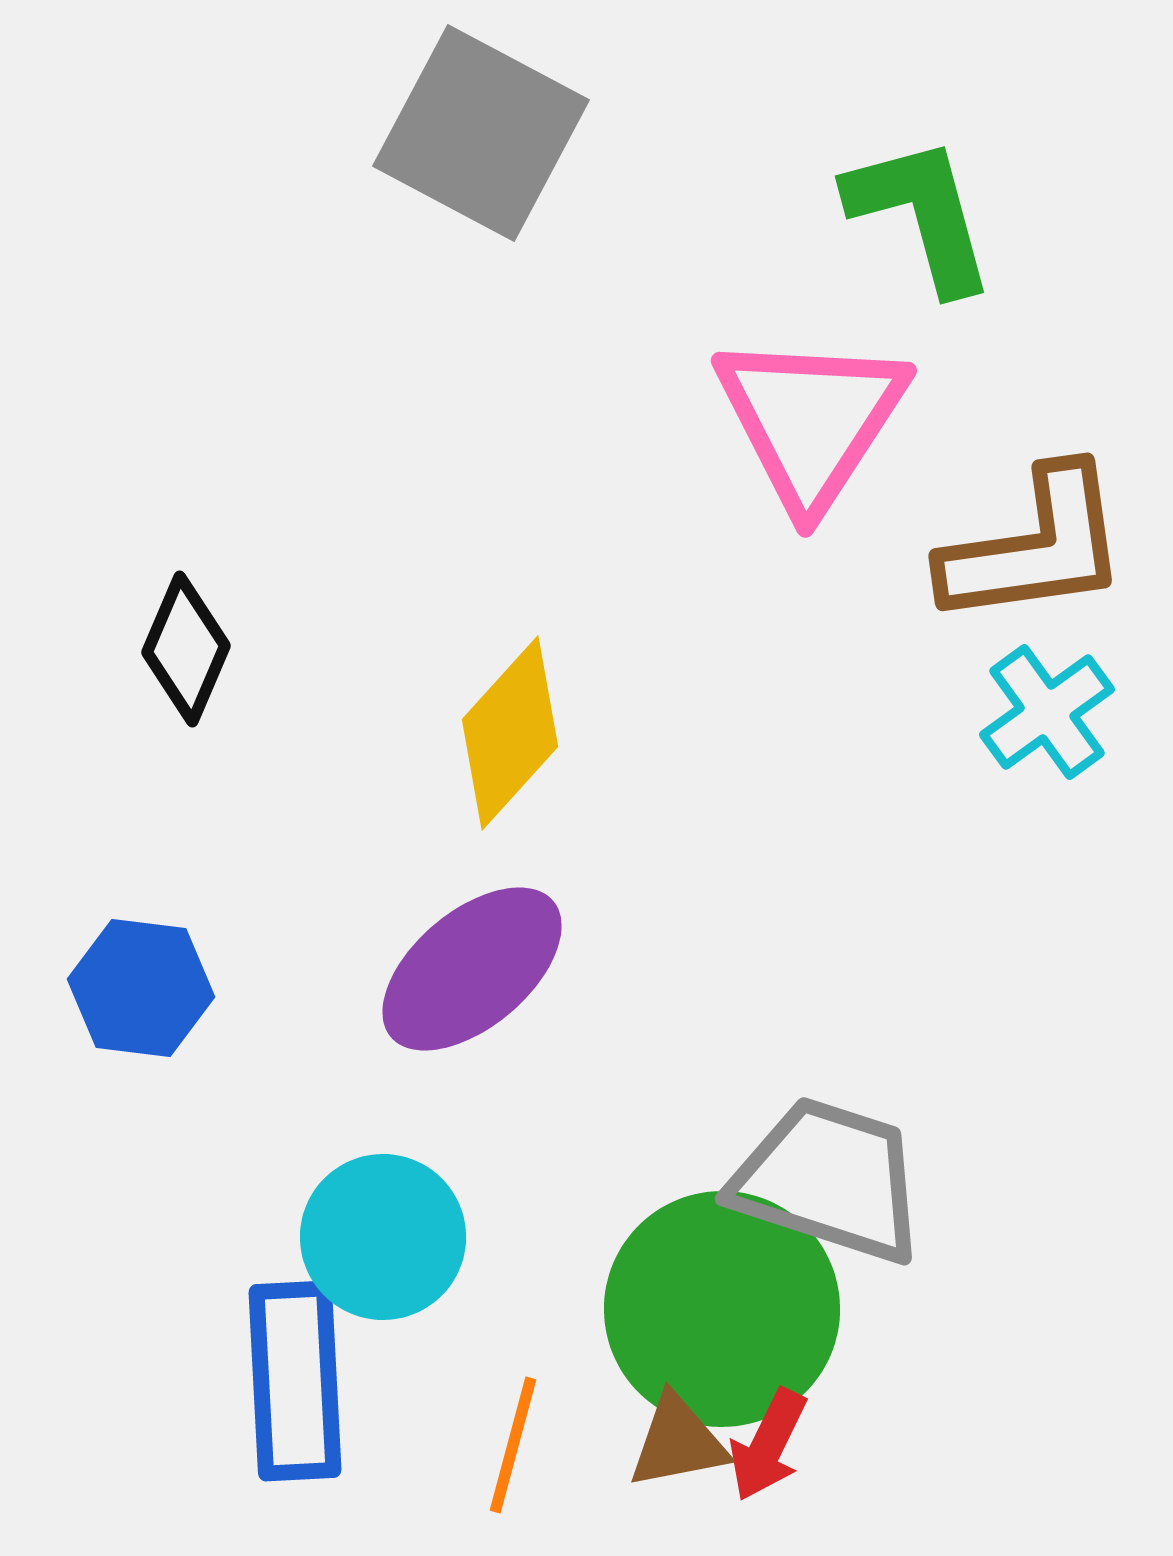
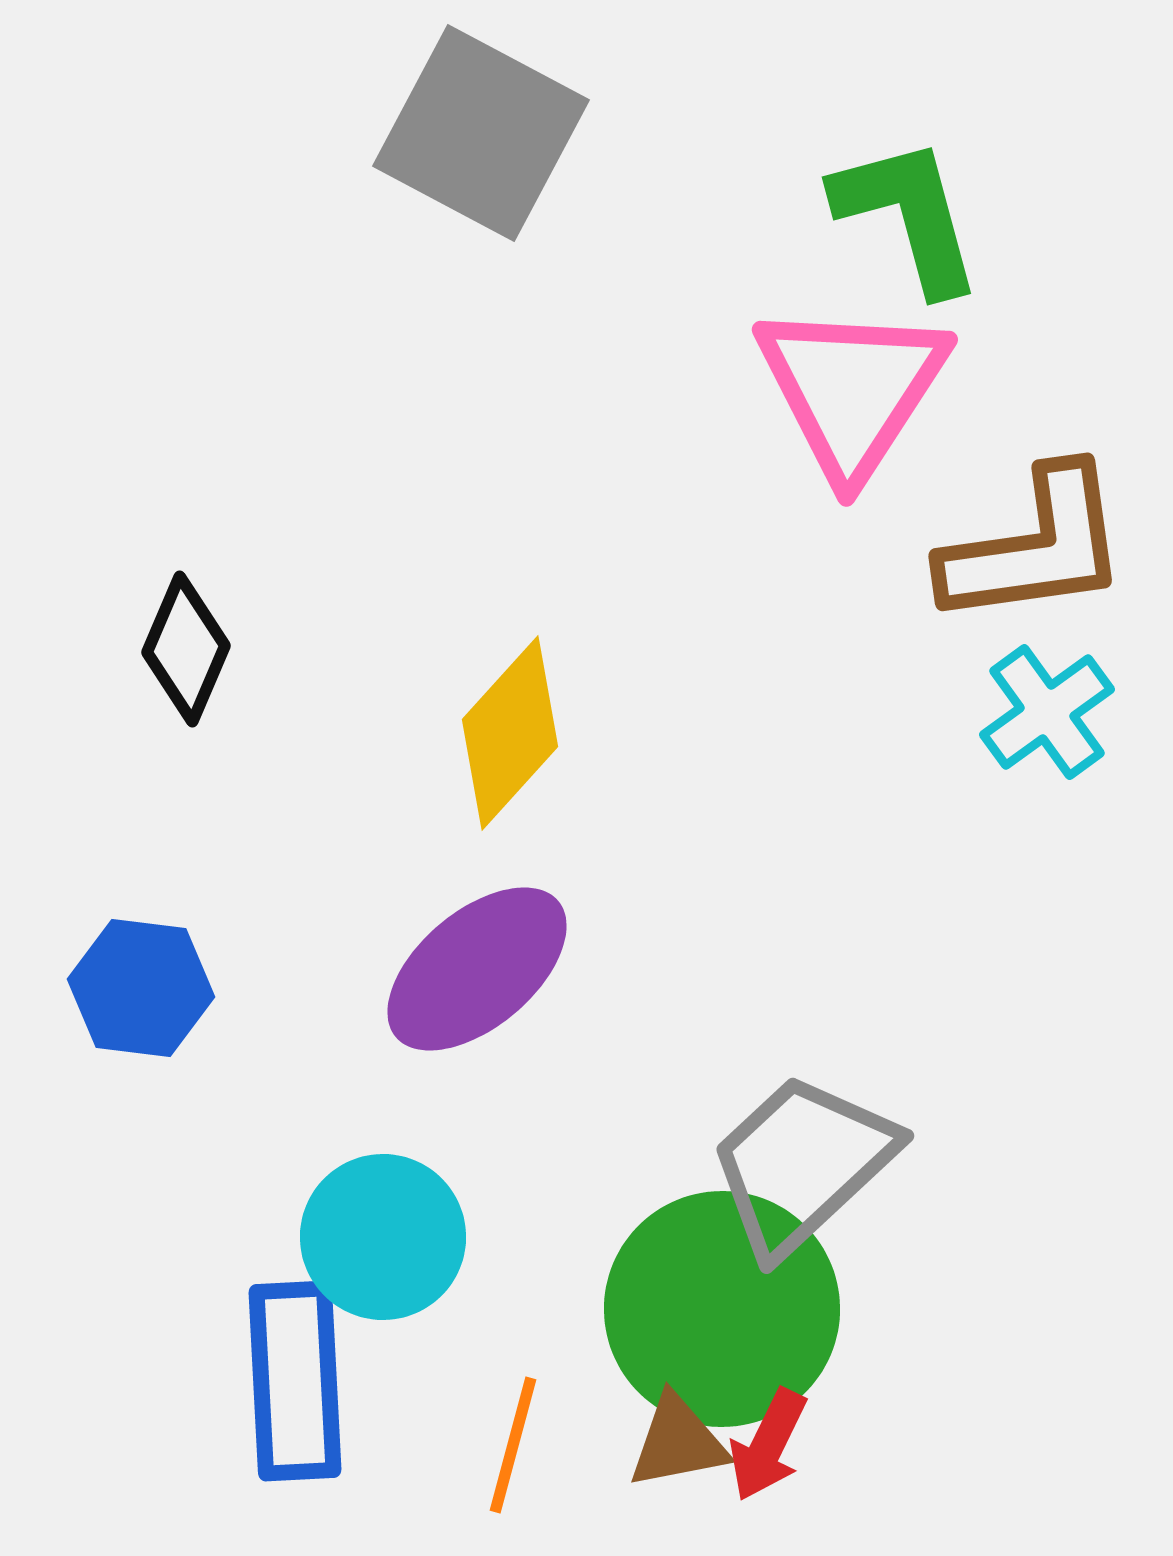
green L-shape: moved 13 px left, 1 px down
pink triangle: moved 41 px right, 31 px up
purple ellipse: moved 5 px right
gray trapezoid: moved 27 px left, 16 px up; rotated 61 degrees counterclockwise
